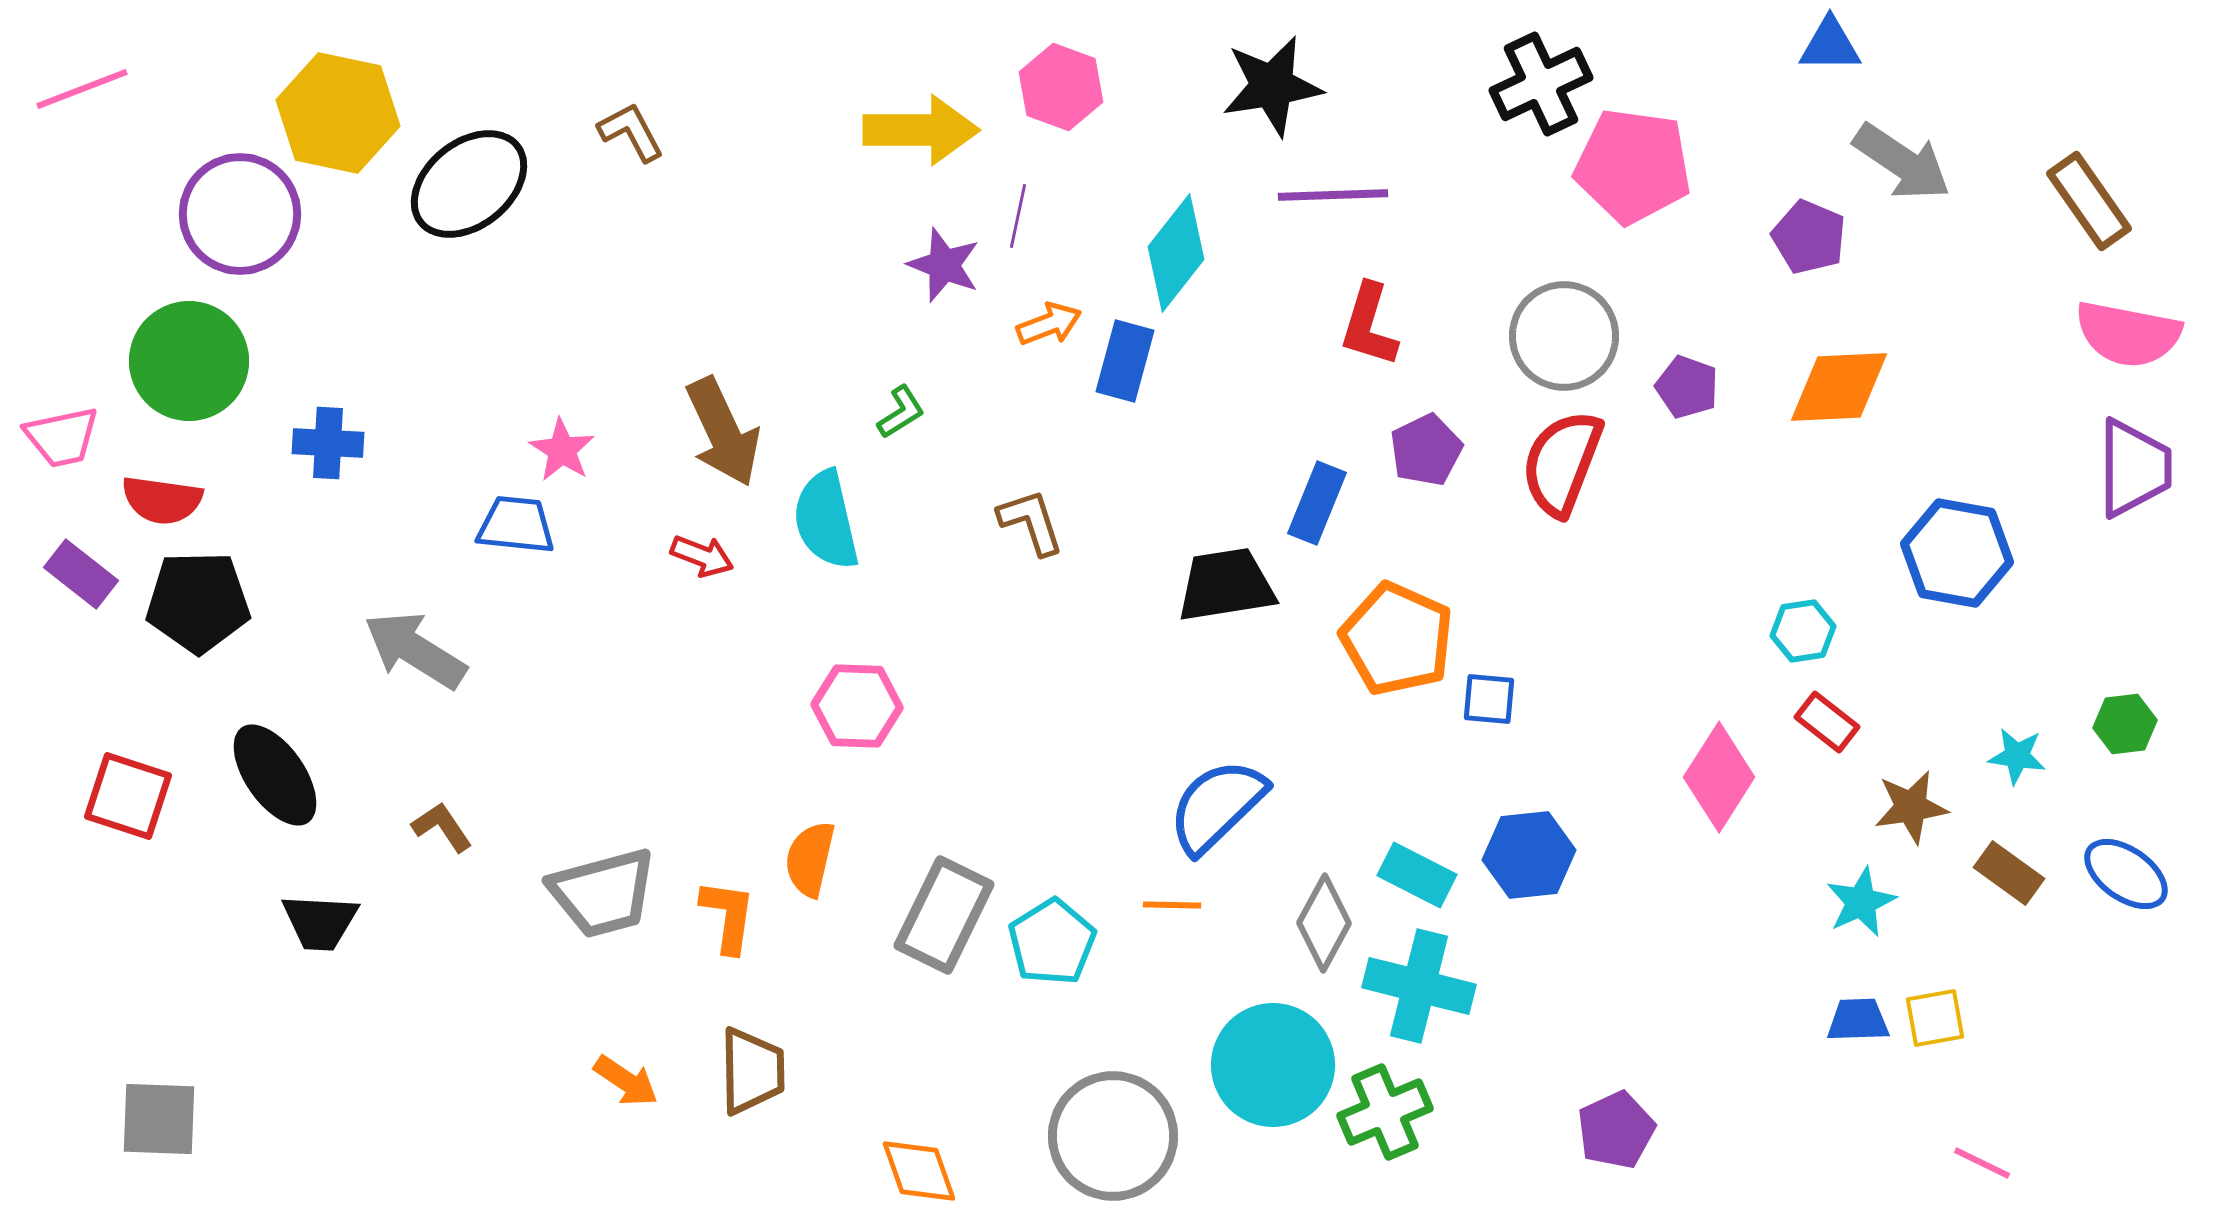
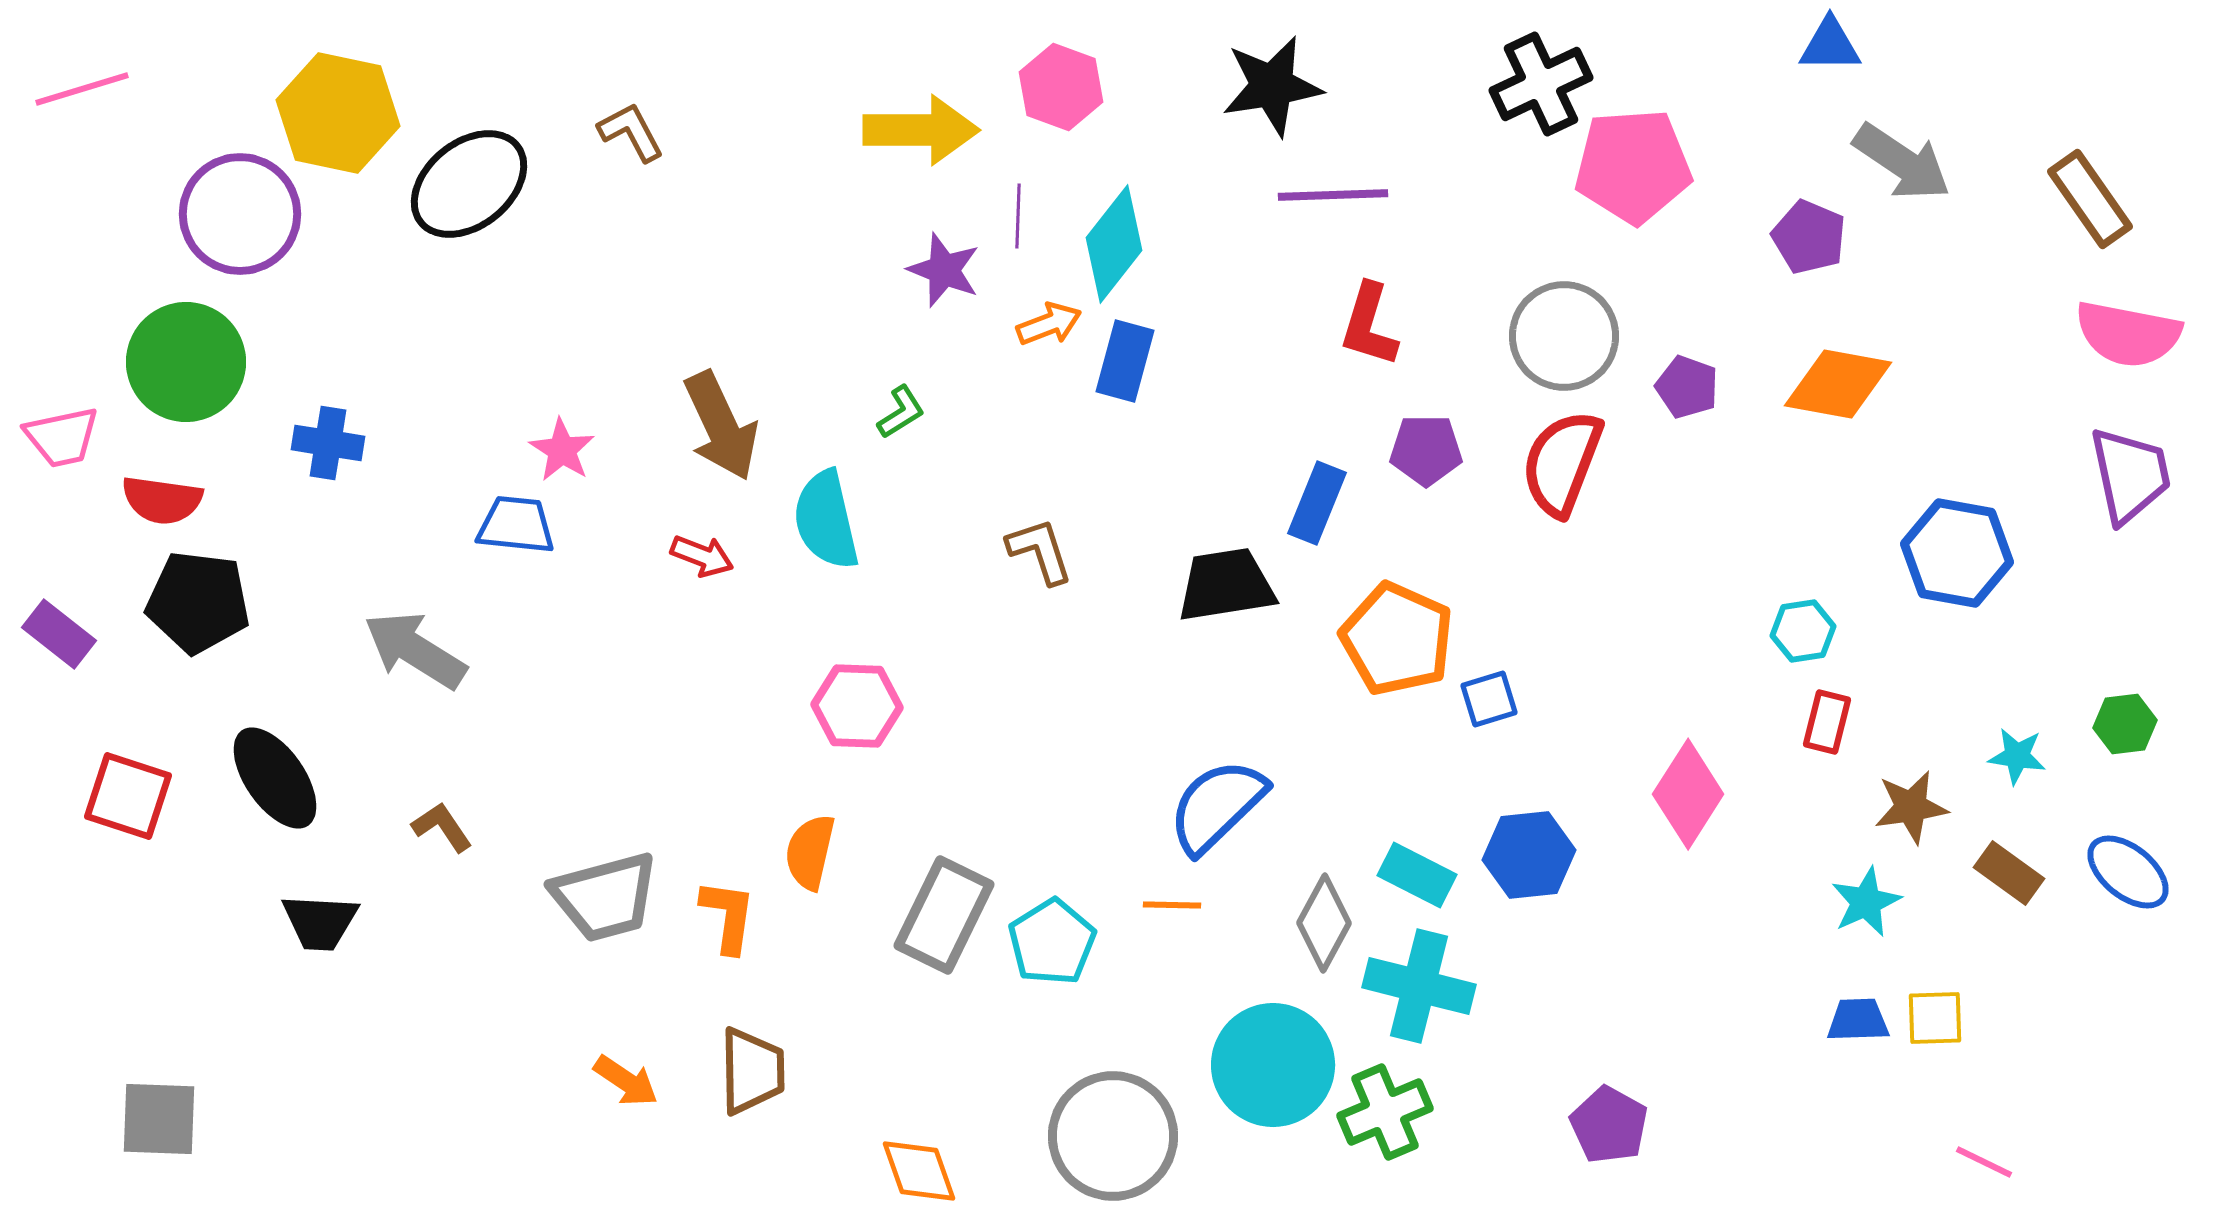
pink line at (82, 89): rotated 4 degrees clockwise
pink pentagon at (1633, 166): rotated 12 degrees counterclockwise
brown rectangle at (2089, 201): moved 1 px right, 2 px up
purple line at (1018, 216): rotated 10 degrees counterclockwise
cyan diamond at (1176, 253): moved 62 px left, 9 px up
purple star at (944, 265): moved 5 px down
green circle at (189, 361): moved 3 px left, 1 px down
orange diamond at (1839, 387): moved 1 px left, 3 px up; rotated 13 degrees clockwise
brown arrow at (723, 432): moved 2 px left, 6 px up
blue cross at (328, 443): rotated 6 degrees clockwise
purple pentagon at (1426, 450): rotated 26 degrees clockwise
purple trapezoid at (2134, 468): moved 4 px left, 7 px down; rotated 12 degrees counterclockwise
brown L-shape at (1031, 522): moved 9 px right, 29 px down
purple rectangle at (81, 574): moved 22 px left, 60 px down
black pentagon at (198, 602): rotated 8 degrees clockwise
blue square at (1489, 699): rotated 22 degrees counterclockwise
red rectangle at (1827, 722): rotated 66 degrees clockwise
black ellipse at (275, 775): moved 3 px down
pink diamond at (1719, 777): moved 31 px left, 17 px down
orange semicircle at (810, 859): moved 7 px up
blue ellipse at (2126, 874): moved 2 px right, 2 px up; rotated 4 degrees clockwise
gray trapezoid at (603, 893): moved 2 px right, 4 px down
cyan star at (1861, 902): moved 5 px right
yellow square at (1935, 1018): rotated 8 degrees clockwise
purple pentagon at (1616, 1130): moved 7 px left, 5 px up; rotated 18 degrees counterclockwise
pink line at (1982, 1163): moved 2 px right, 1 px up
